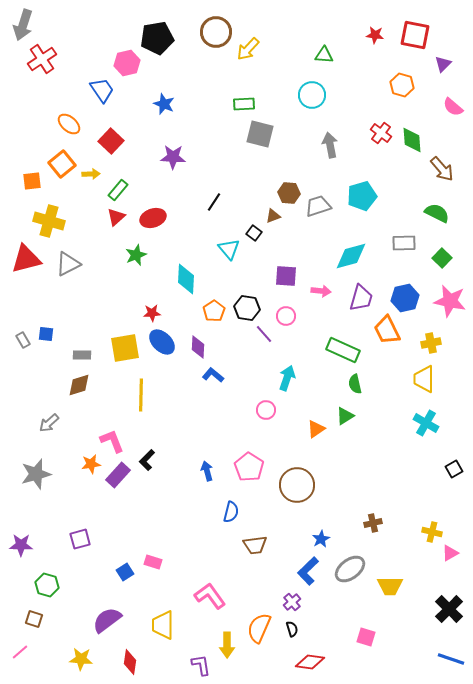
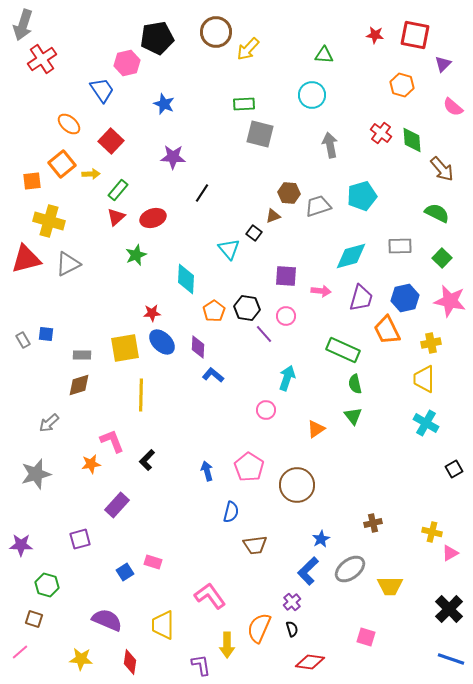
black line at (214, 202): moved 12 px left, 9 px up
gray rectangle at (404, 243): moved 4 px left, 3 px down
green triangle at (345, 416): moved 8 px right; rotated 36 degrees counterclockwise
purple rectangle at (118, 475): moved 1 px left, 30 px down
purple semicircle at (107, 620): rotated 60 degrees clockwise
